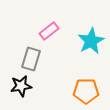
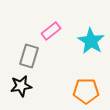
pink rectangle: moved 2 px right
cyan star: rotated 12 degrees counterclockwise
gray rectangle: moved 2 px left, 3 px up
